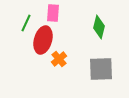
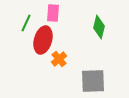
gray square: moved 8 px left, 12 px down
